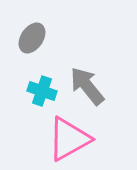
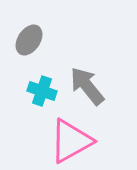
gray ellipse: moved 3 px left, 2 px down
pink triangle: moved 2 px right, 2 px down
